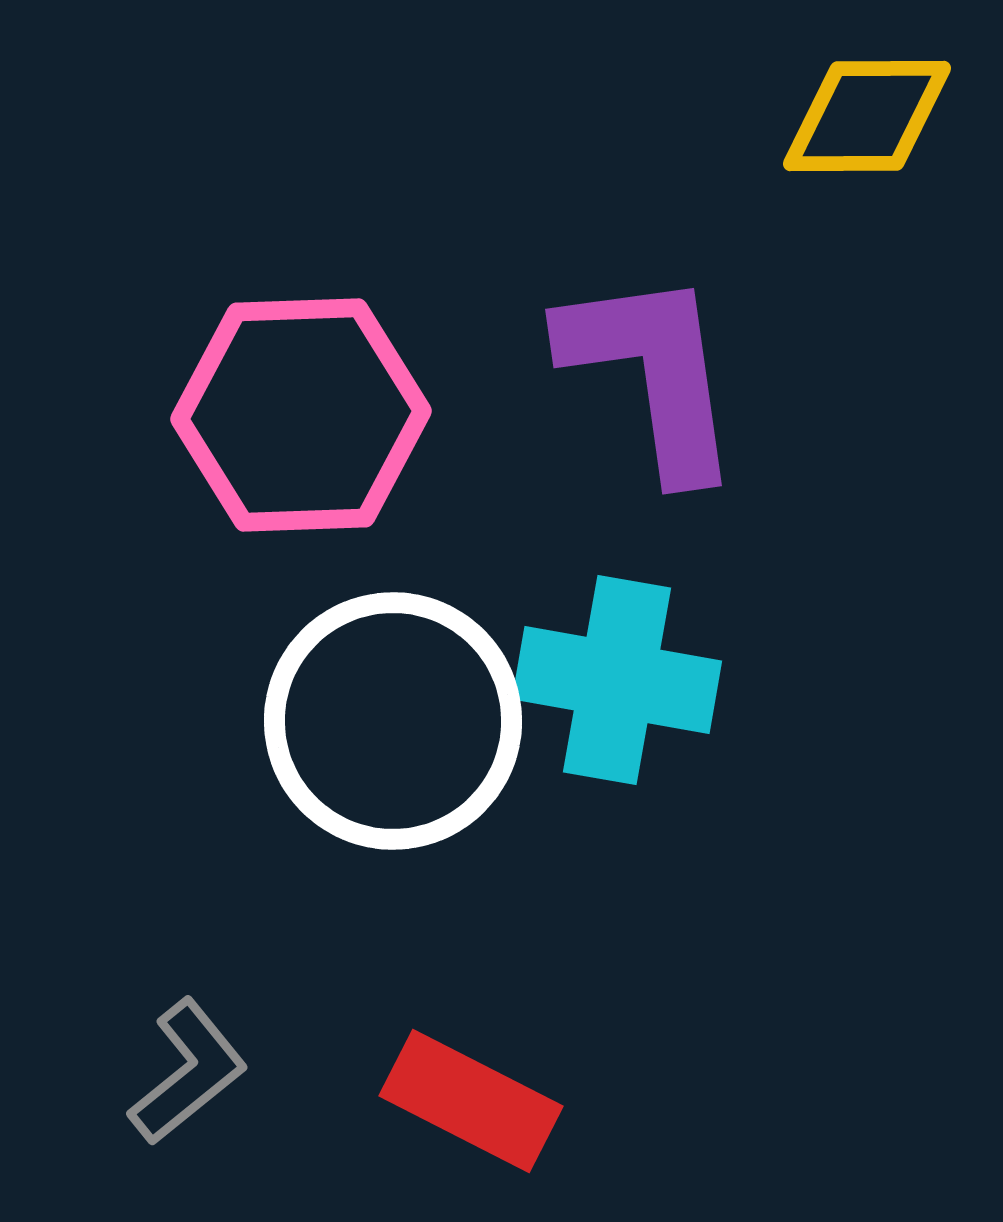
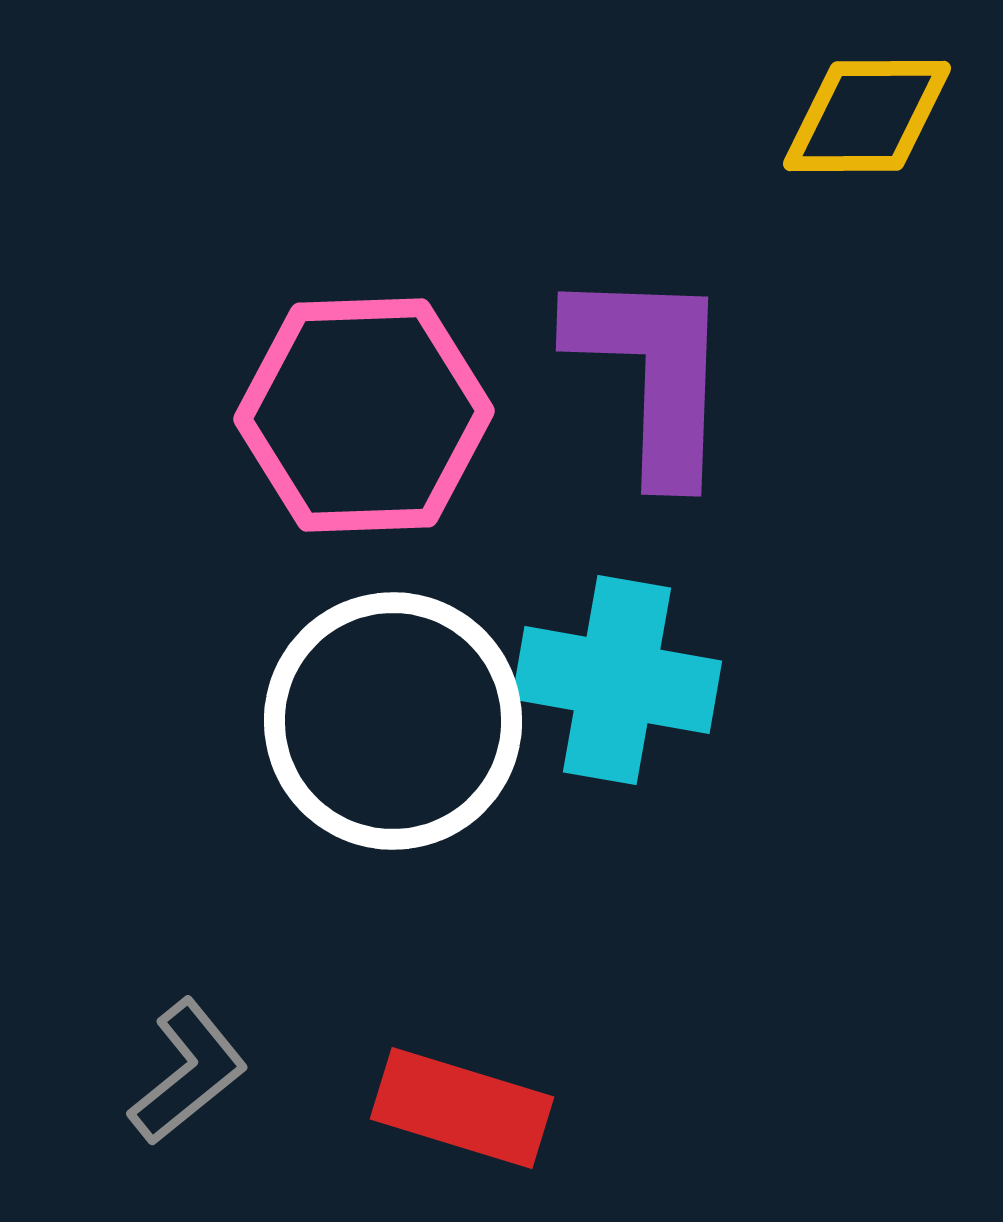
purple L-shape: rotated 10 degrees clockwise
pink hexagon: moved 63 px right
red rectangle: moved 9 px left, 7 px down; rotated 10 degrees counterclockwise
